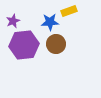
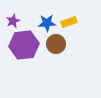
yellow rectangle: moved 11 px down
blue star: moved 3 px left, 1 px down
